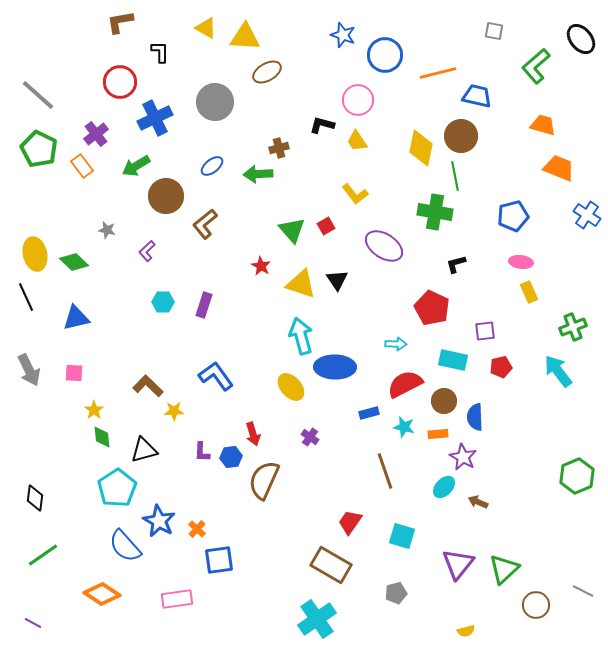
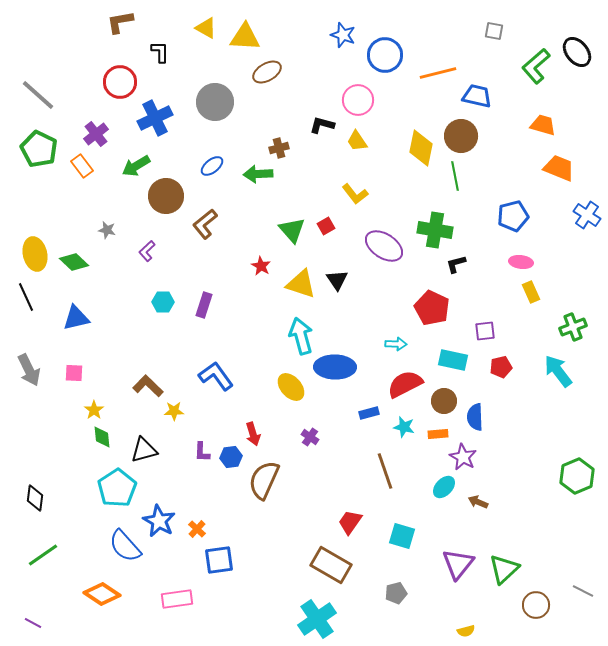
black ellipse at (581, 39): moved 4 px left, 13 px down
green cross at (435, 212): moved 18 px down
yellow rectangle at (529, 292): moved 2 px right
